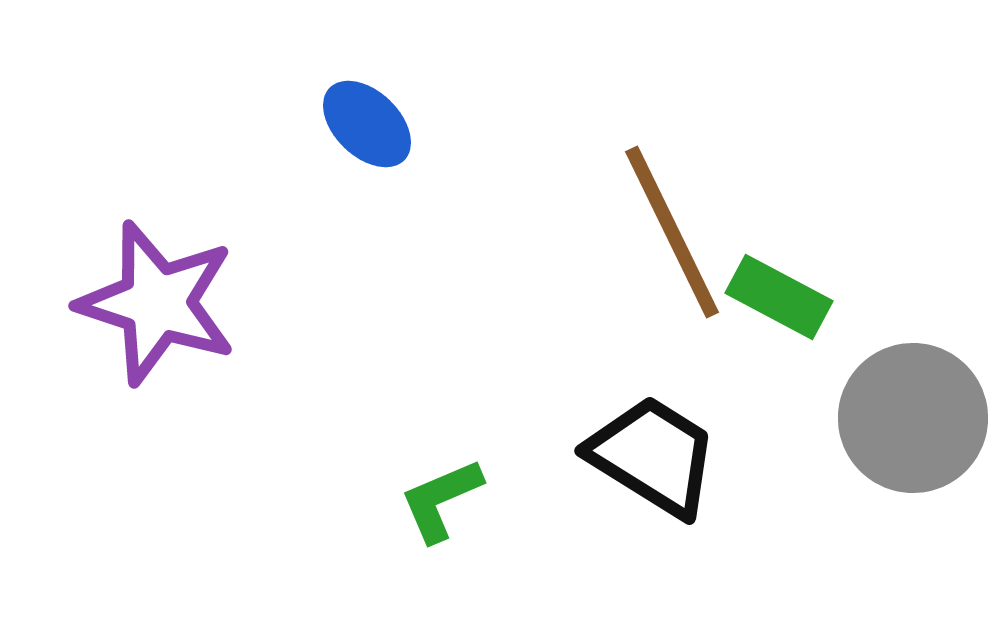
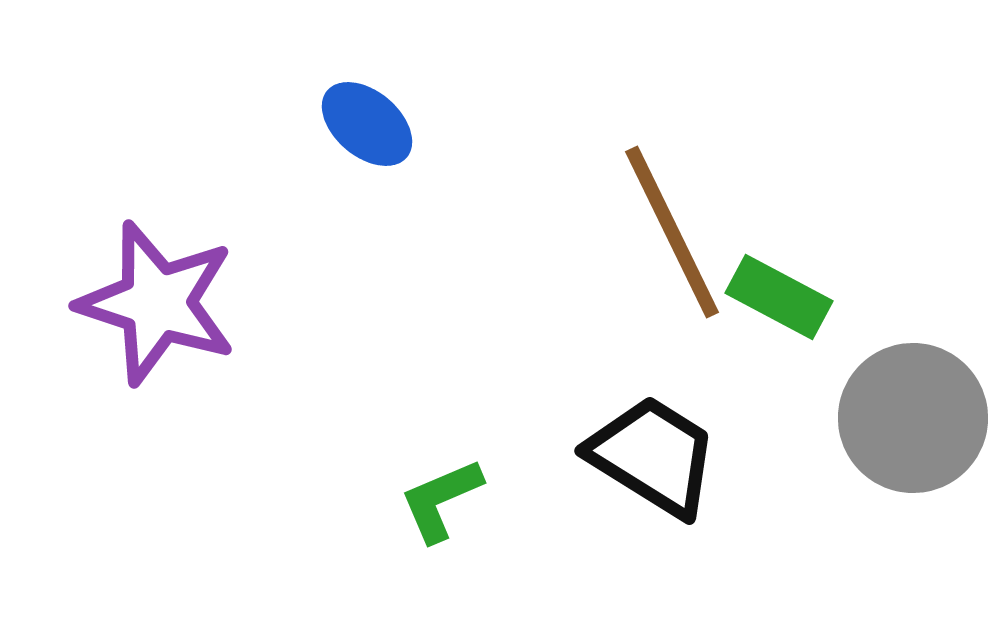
blue ellipse: rotated 4 degrees counterclockwise
